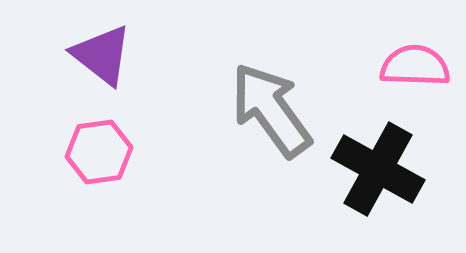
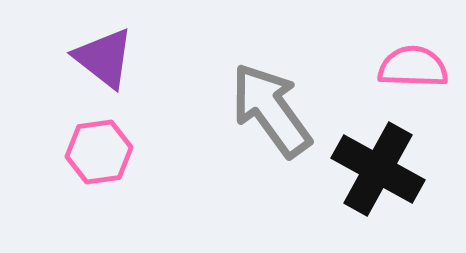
purple triangle: moved 2 px right, 3 px down
pink semicircle: moved 2 px left, 1 px down
